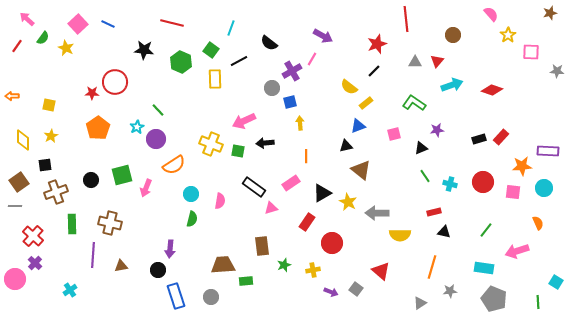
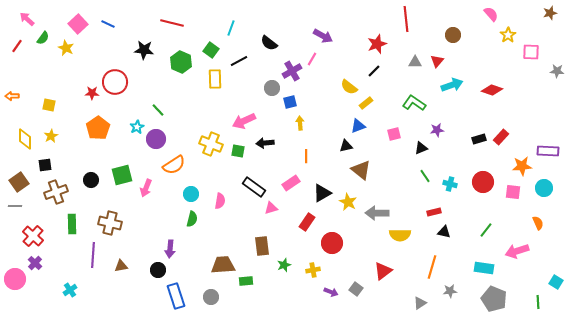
yellow diamond at (23, 140): moved 2 px right, 1 px up
red triangle at (381, 271): moved 2 px right; rotated 42 degrees clockwise
